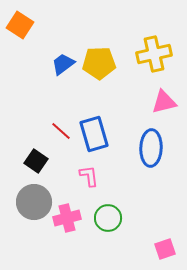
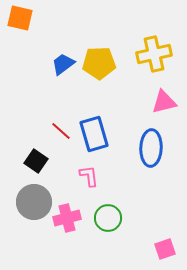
orange square: moved 7 px up; rotated 20 degrees counterclockwise
